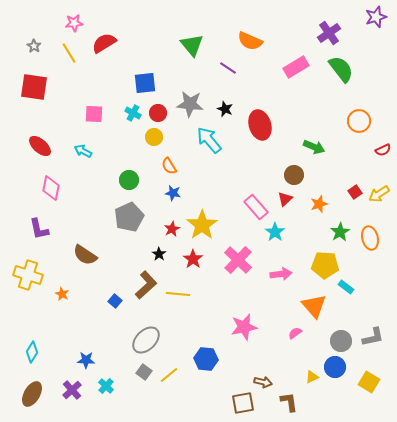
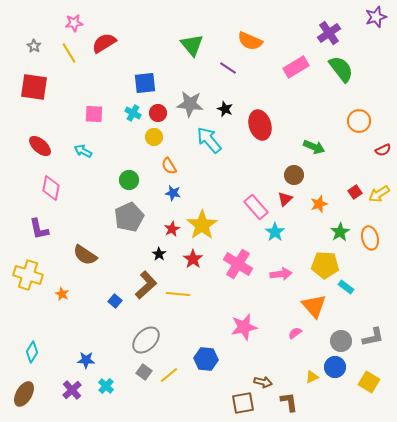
pink cross at (238, 260): moved 4 px down; rotated 12 degrees counterclockwise
brown ellipse at (32, 394): moved 8 px left
